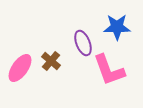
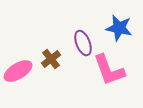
blue star: moved 2 px right, 1 px down; rotated 12 degrees clockwise
brown cross: moved 2 px up; rotated 12 degrees clockwise
pink ellipse: moved 2 px left, 3 px down; rotated 24 degrees clockwise
